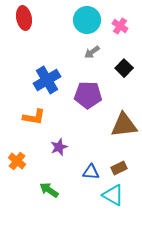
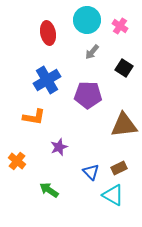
red ellipse: moved 24 px right, 15 px down
gray arrow: rotated 14 degrees counterclockwise
black square: rotated 12 degrees counterclockwise
blue triangle: rotated 42 degrees clockwise
